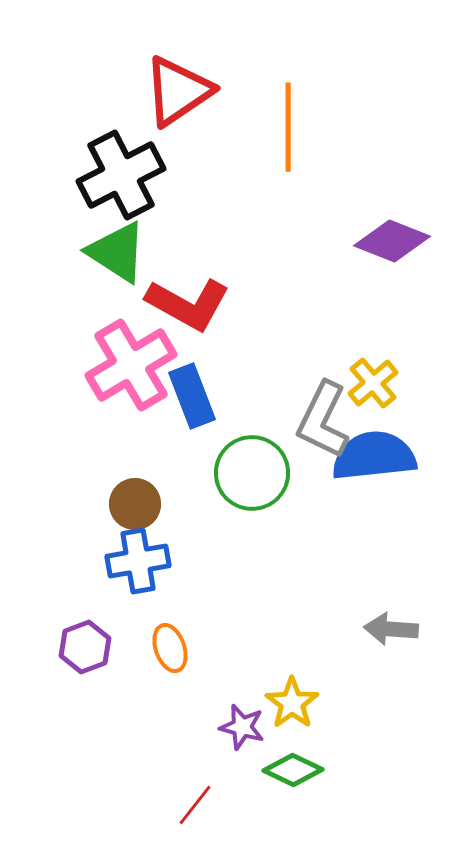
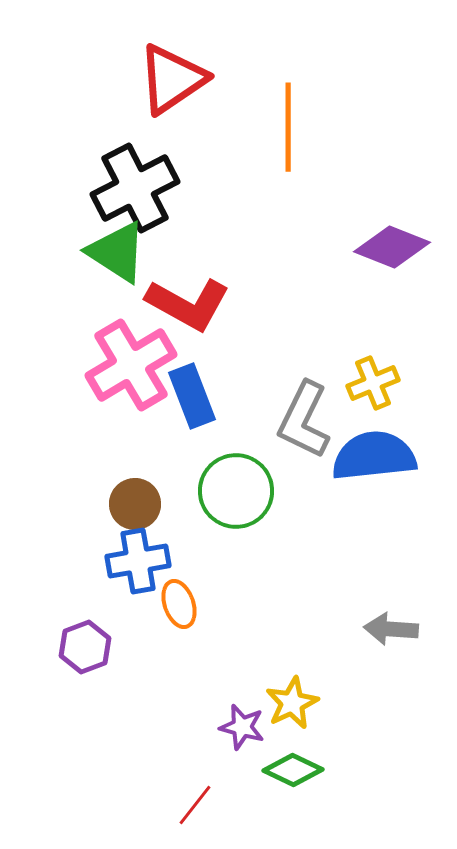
red triangle: moved 6 px left, 12 px up
black cross: moved 14 px right, 13 px down
purple diamond: moved 6 px down
yellow cross: rotated 18 degrees clockwise
gray L-shape: moved 19 px left
green circle: moved 16 px left, 18 px down
orange ellipse: moved 9 px right, 44 px up
yellow star: rotated 10 degrees clockwise
